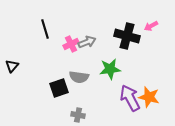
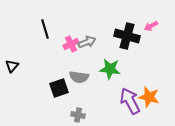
green star: rotated 15 degrees clockwise
purple arrow: moved 3 px down
